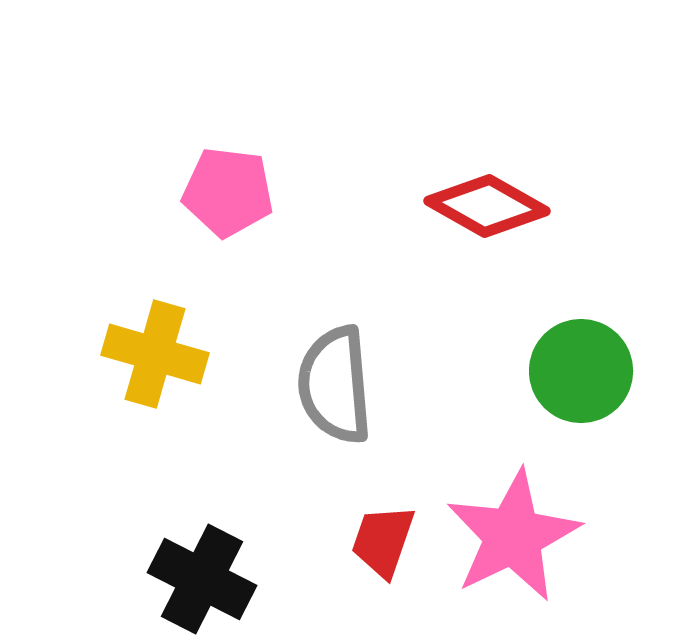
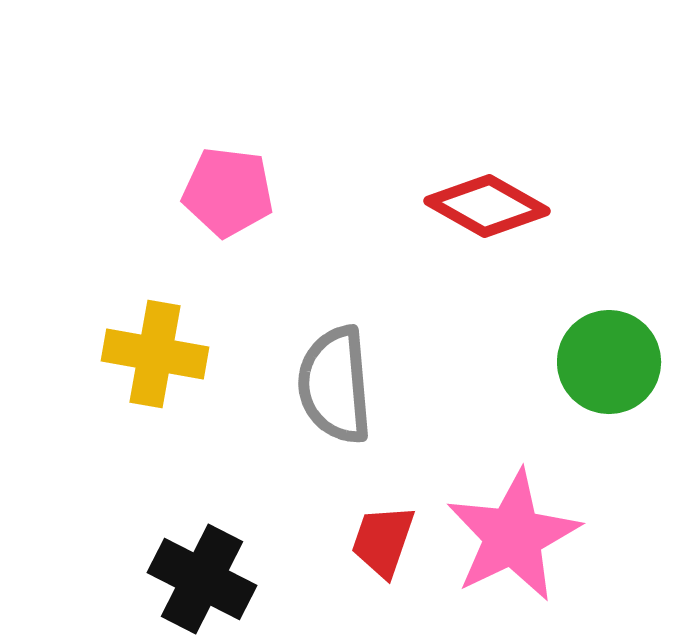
yellow cross: rotated 6 degrees counterclockwise
green circle: moved 28 px right, 9 px up
